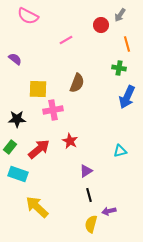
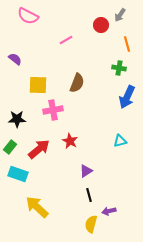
yellow square: moved 4 px up
cyan triangle: moved 10 px up
